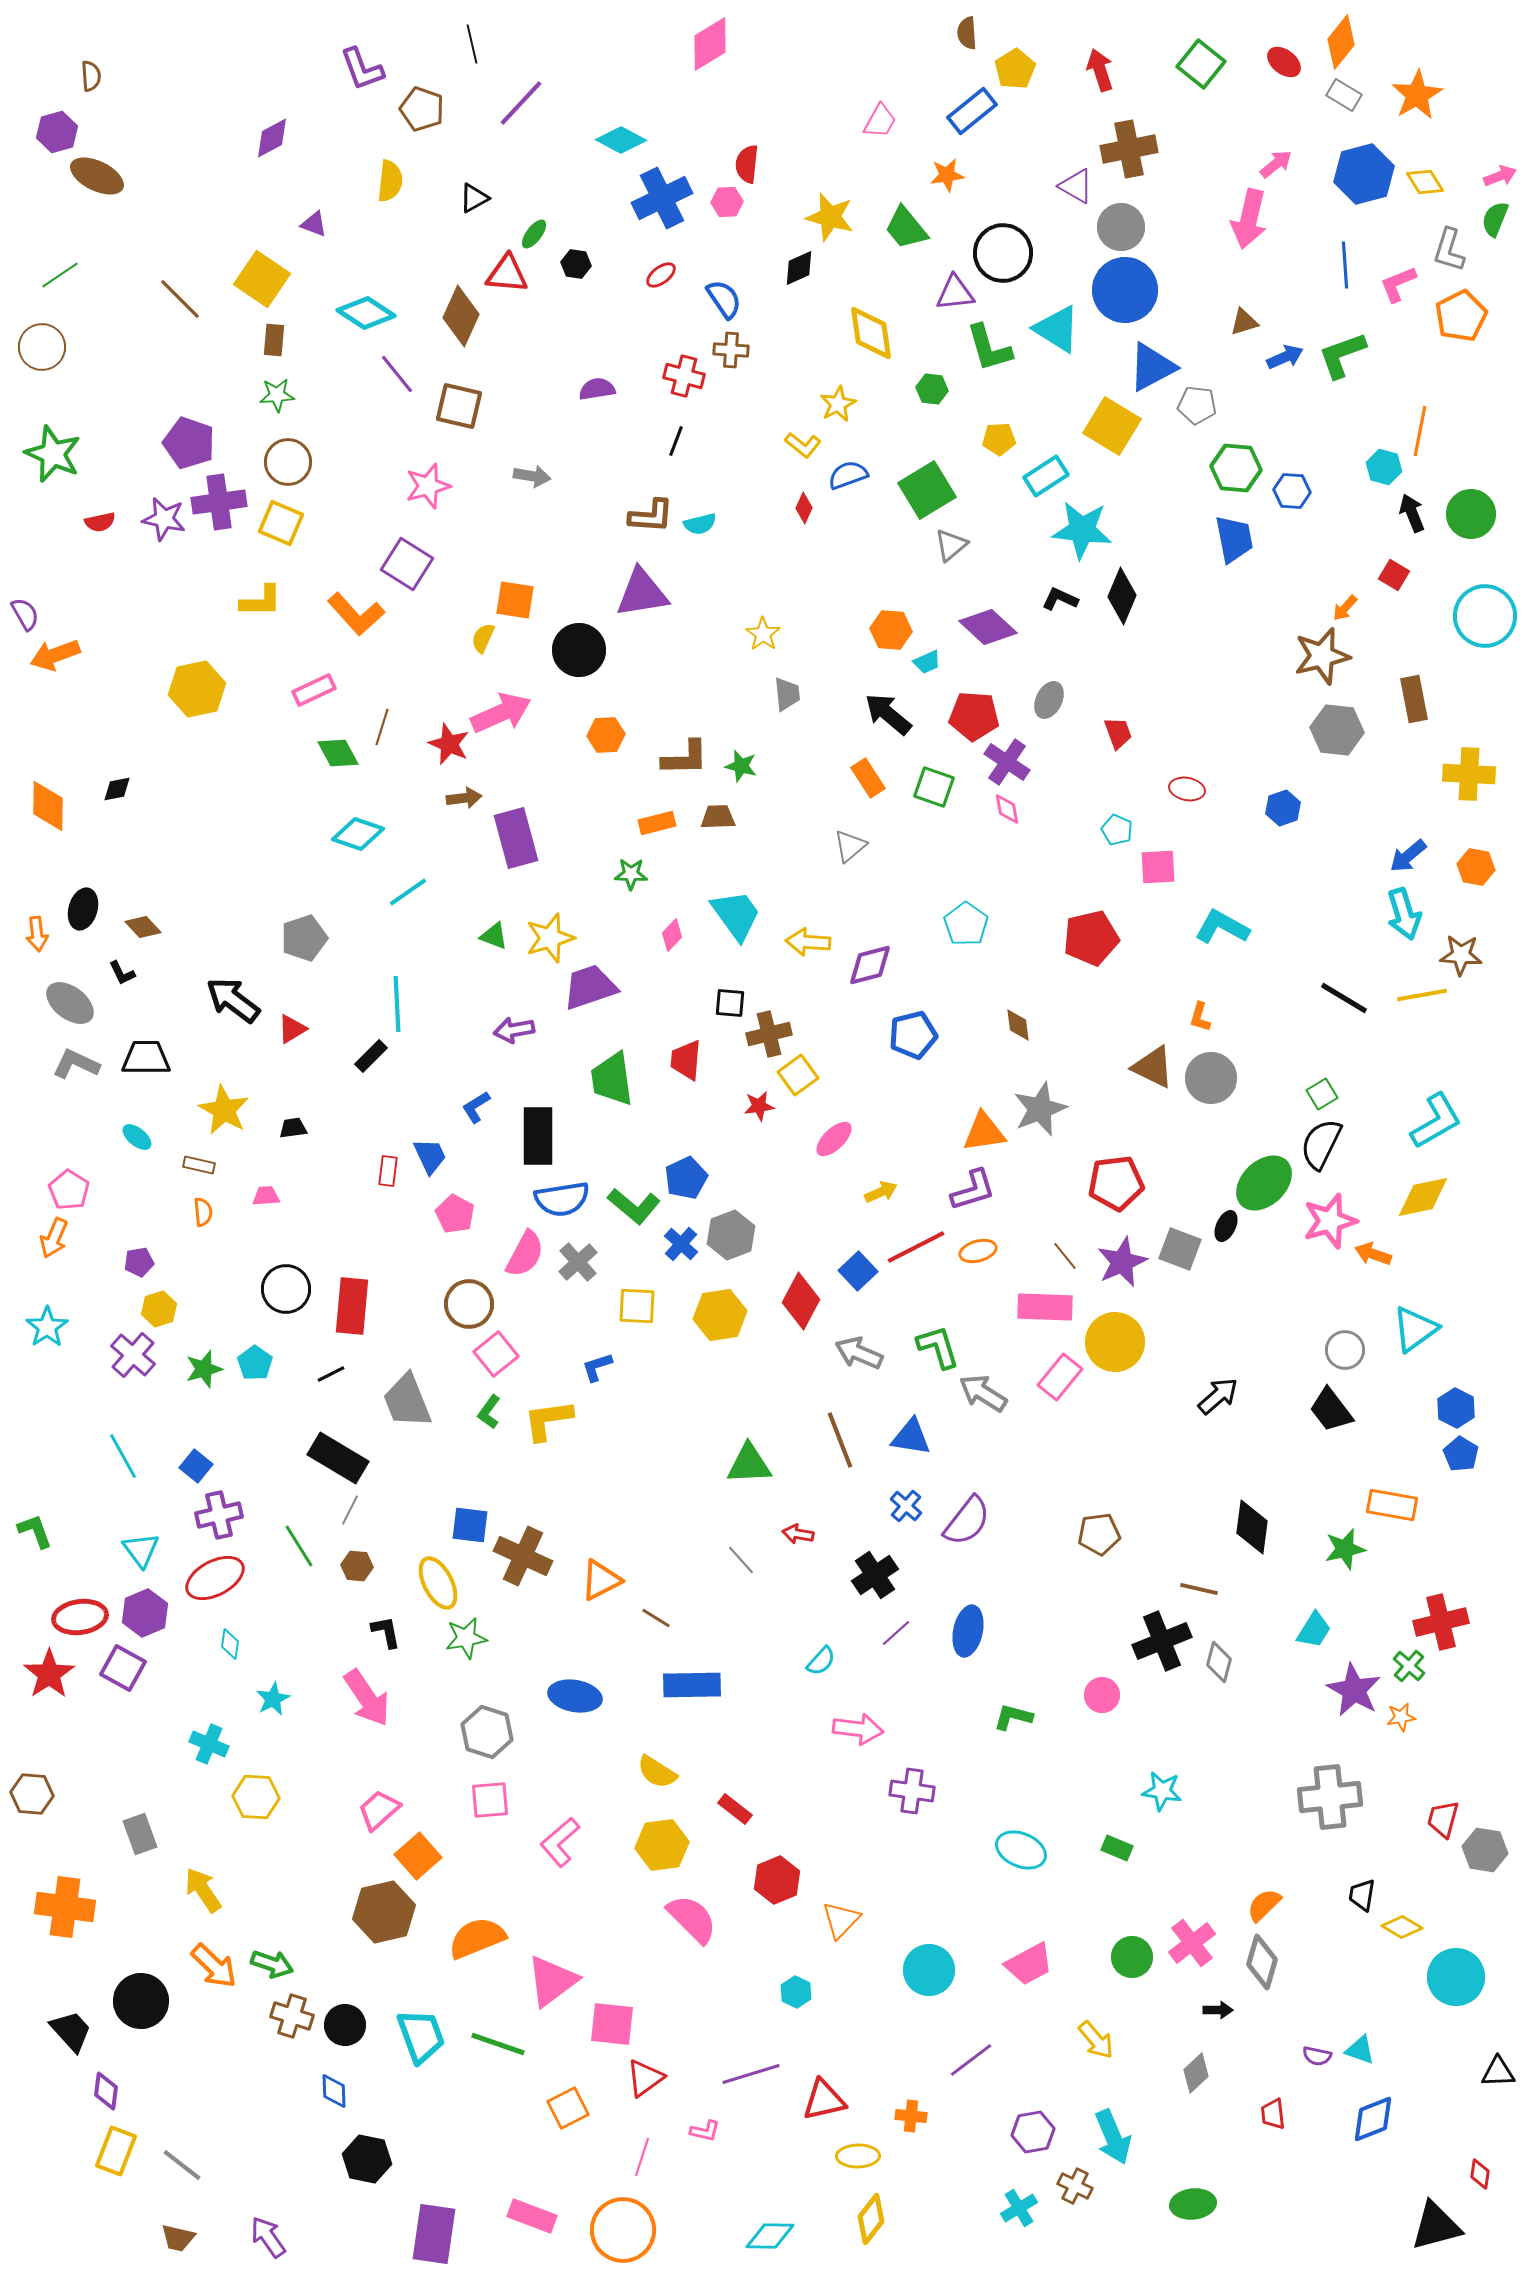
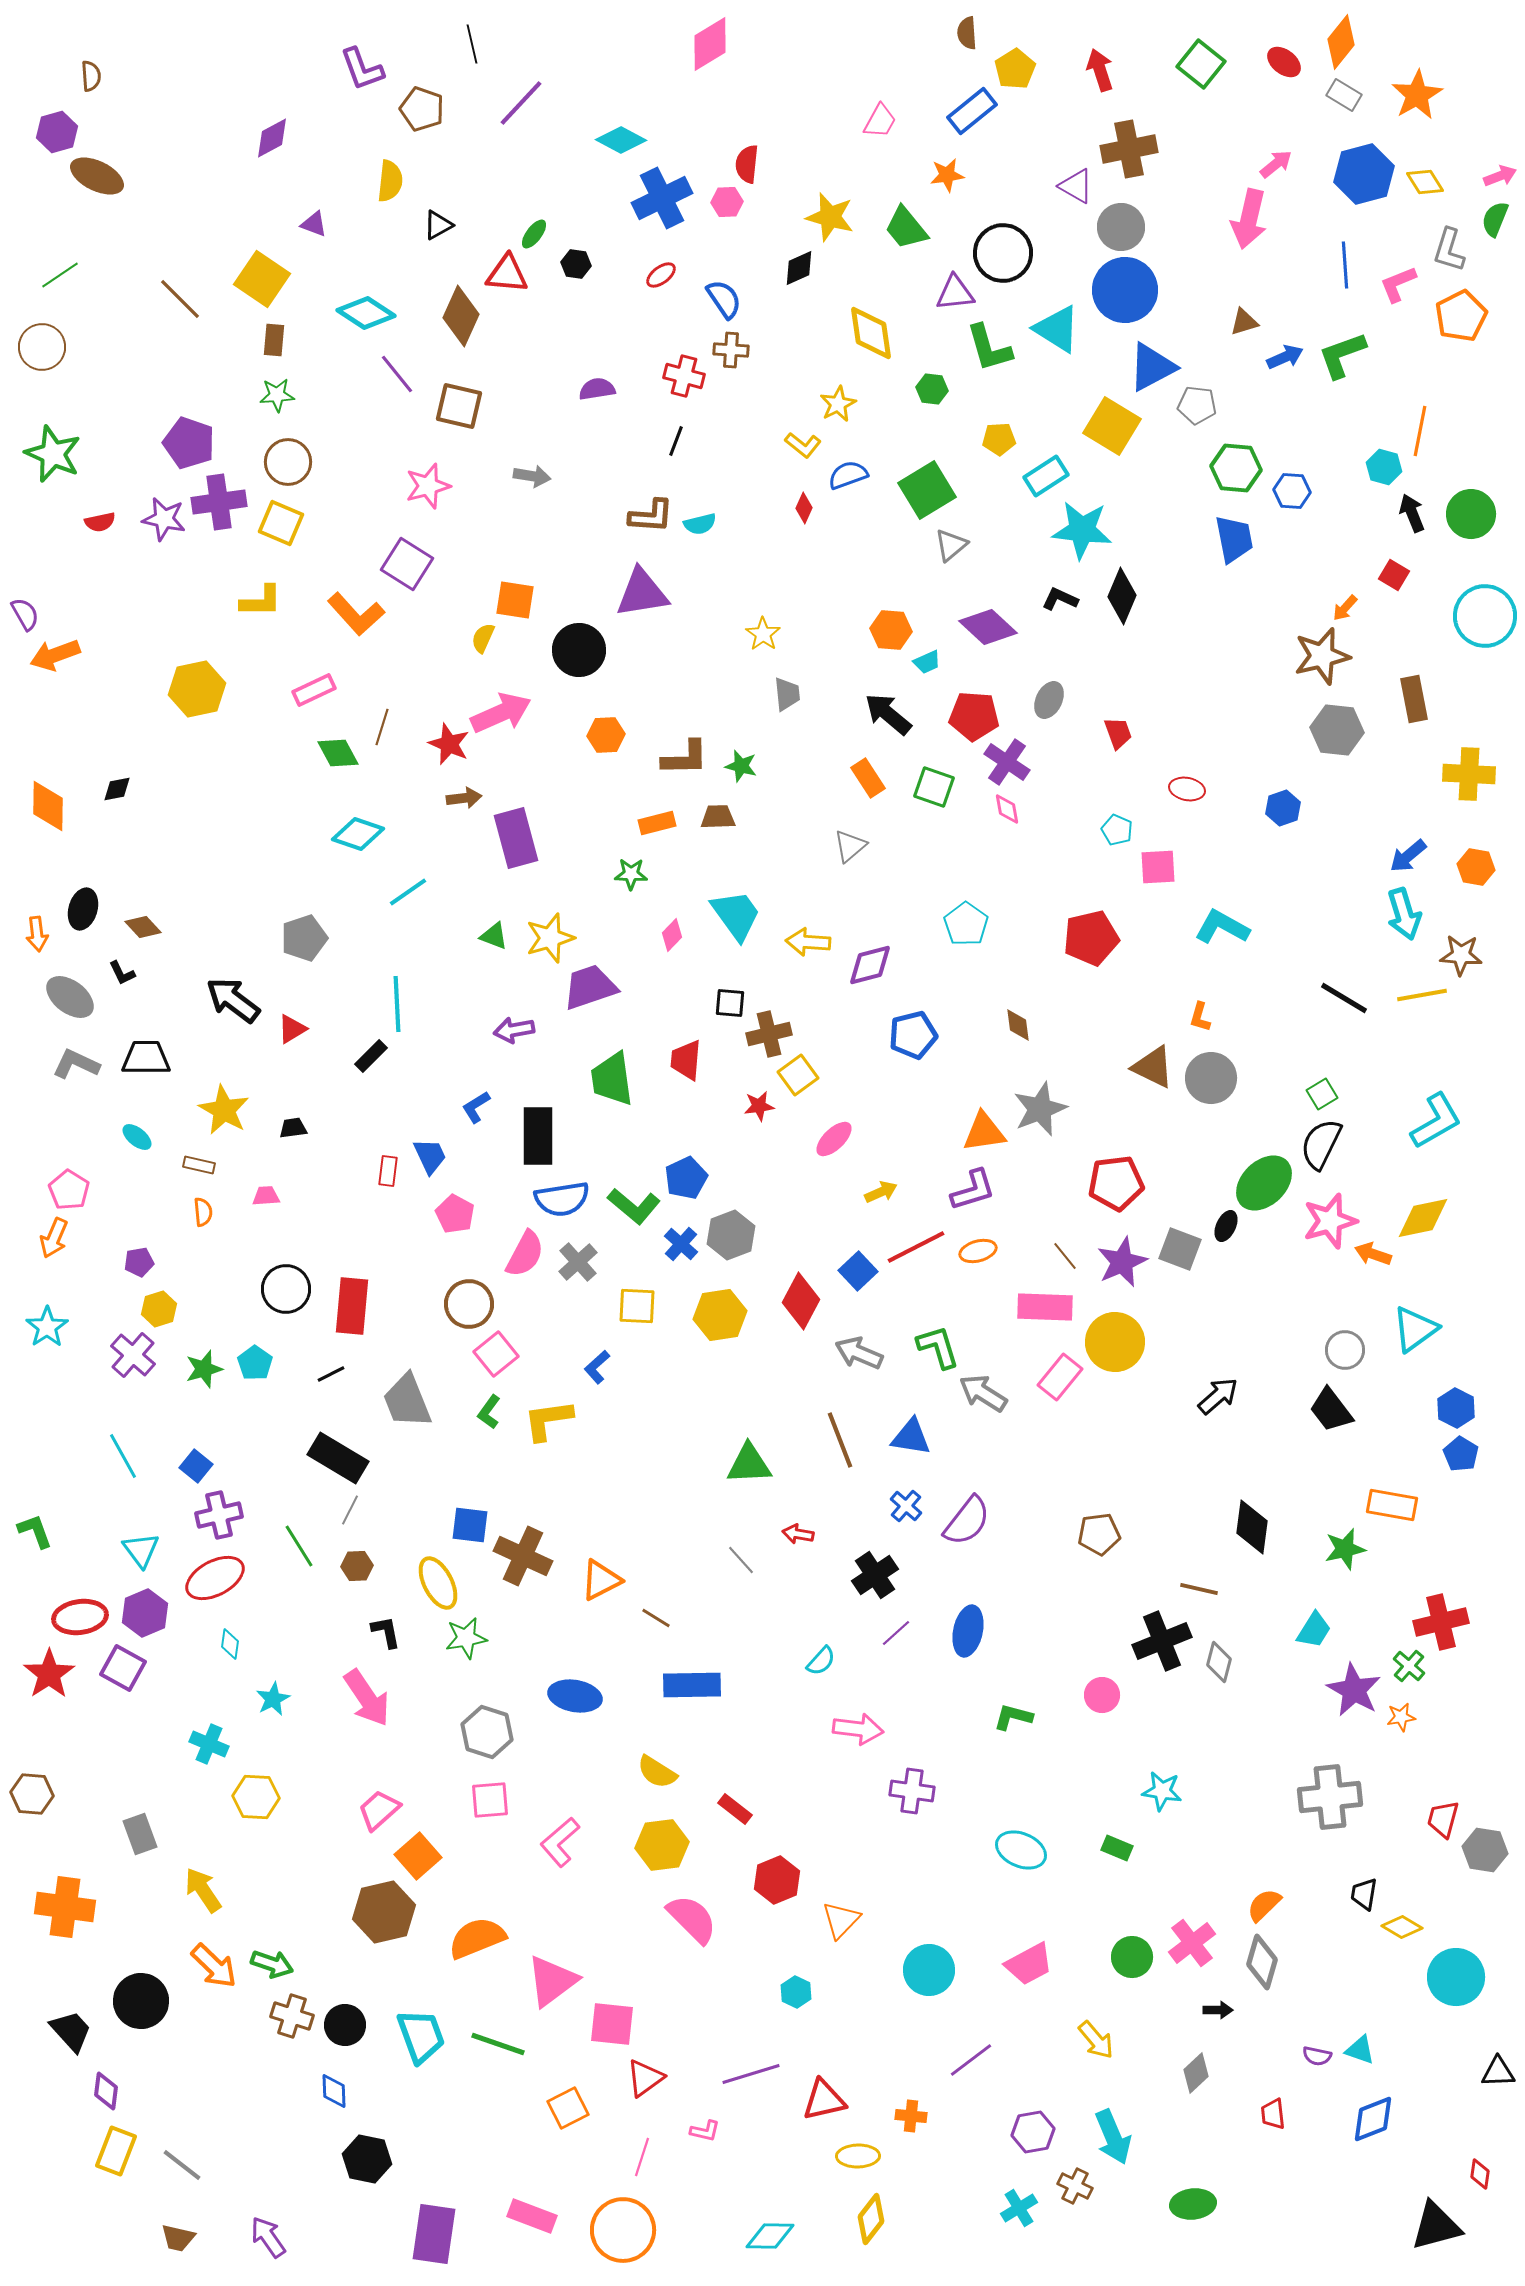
black triangle at (474, 198): moved 36 px left, 27 px down
gray ellipse at (70, 1003): moved 6 px up
yellow diamond at (1423, 1197): moved 21 px down
blue L-shape at (597, 1367): rotated 24 degrees counterclockwise
brown hexagon at (357, 1566): rotated 8 degrees counterclockwise
black trapezoid at (1362, 1895): moved 2 px right, 1 px up
